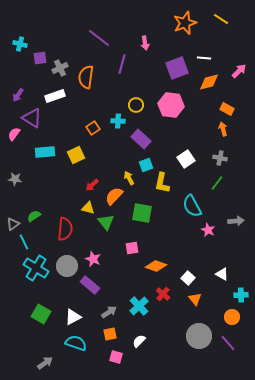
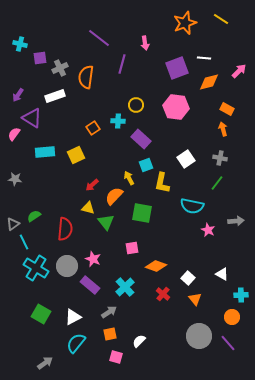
pink hexagon at (171, 105): moved 5 px right, 2 px down
cyan semicircle at (192, 206): rotated 50 degrees counterclockwise
cyan cross at (139, 306): moved 14 px left, 19 px up
cyan semicircle at (76, 343): rotated 70 degrees counterclockwise
